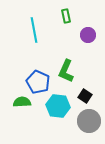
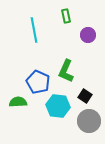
green semicircle: moved 4 px left
